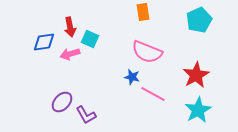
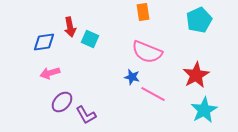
pink arrow: moved 20 px left, 19 px down
cyan star: moved 6 px right
